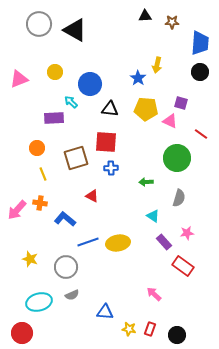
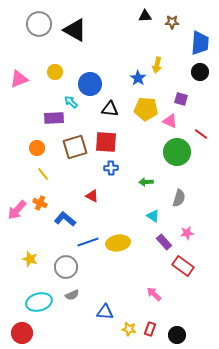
purple square at (181, 103): moved 4 px up
brown square at (76, 158): moved 1 px left, 11 px up
green circle at (177, 158): moved 6 px up
yellow line at (43, 174): rotated 16 degrees counterclockwise
orange cross at (40, 203): rotated 16 degrees clockwise
